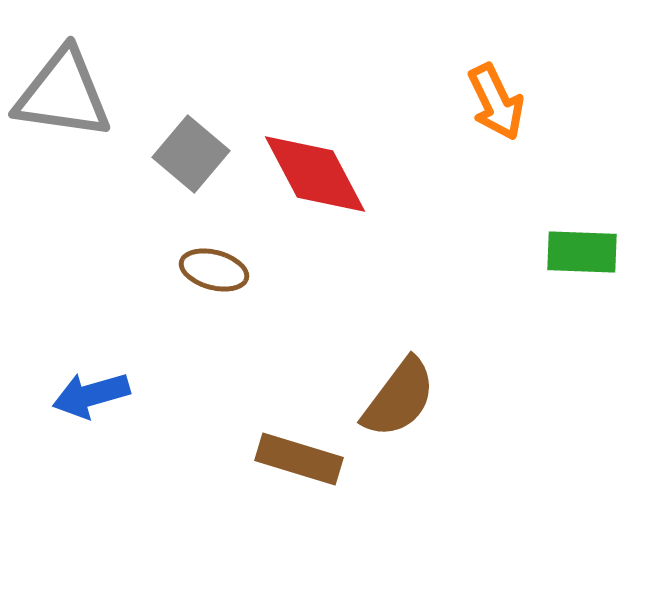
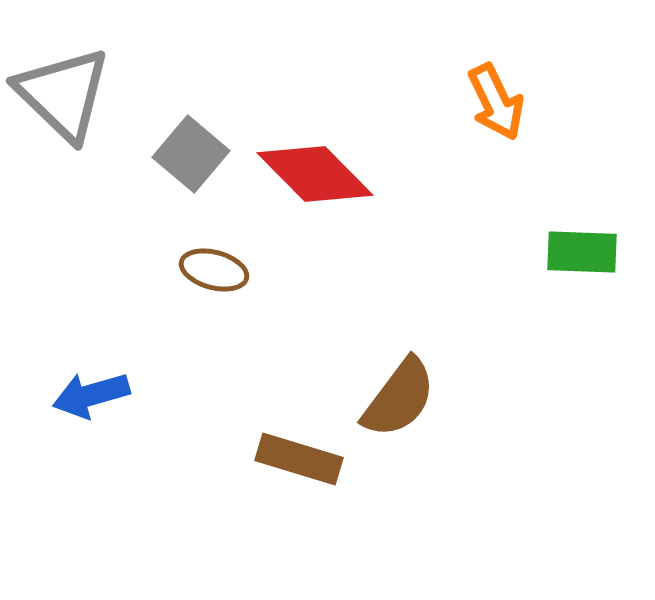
gray triangle: rotated 36 degrees clockwise
red diamond: rotated 17 degrees counterclockwise
